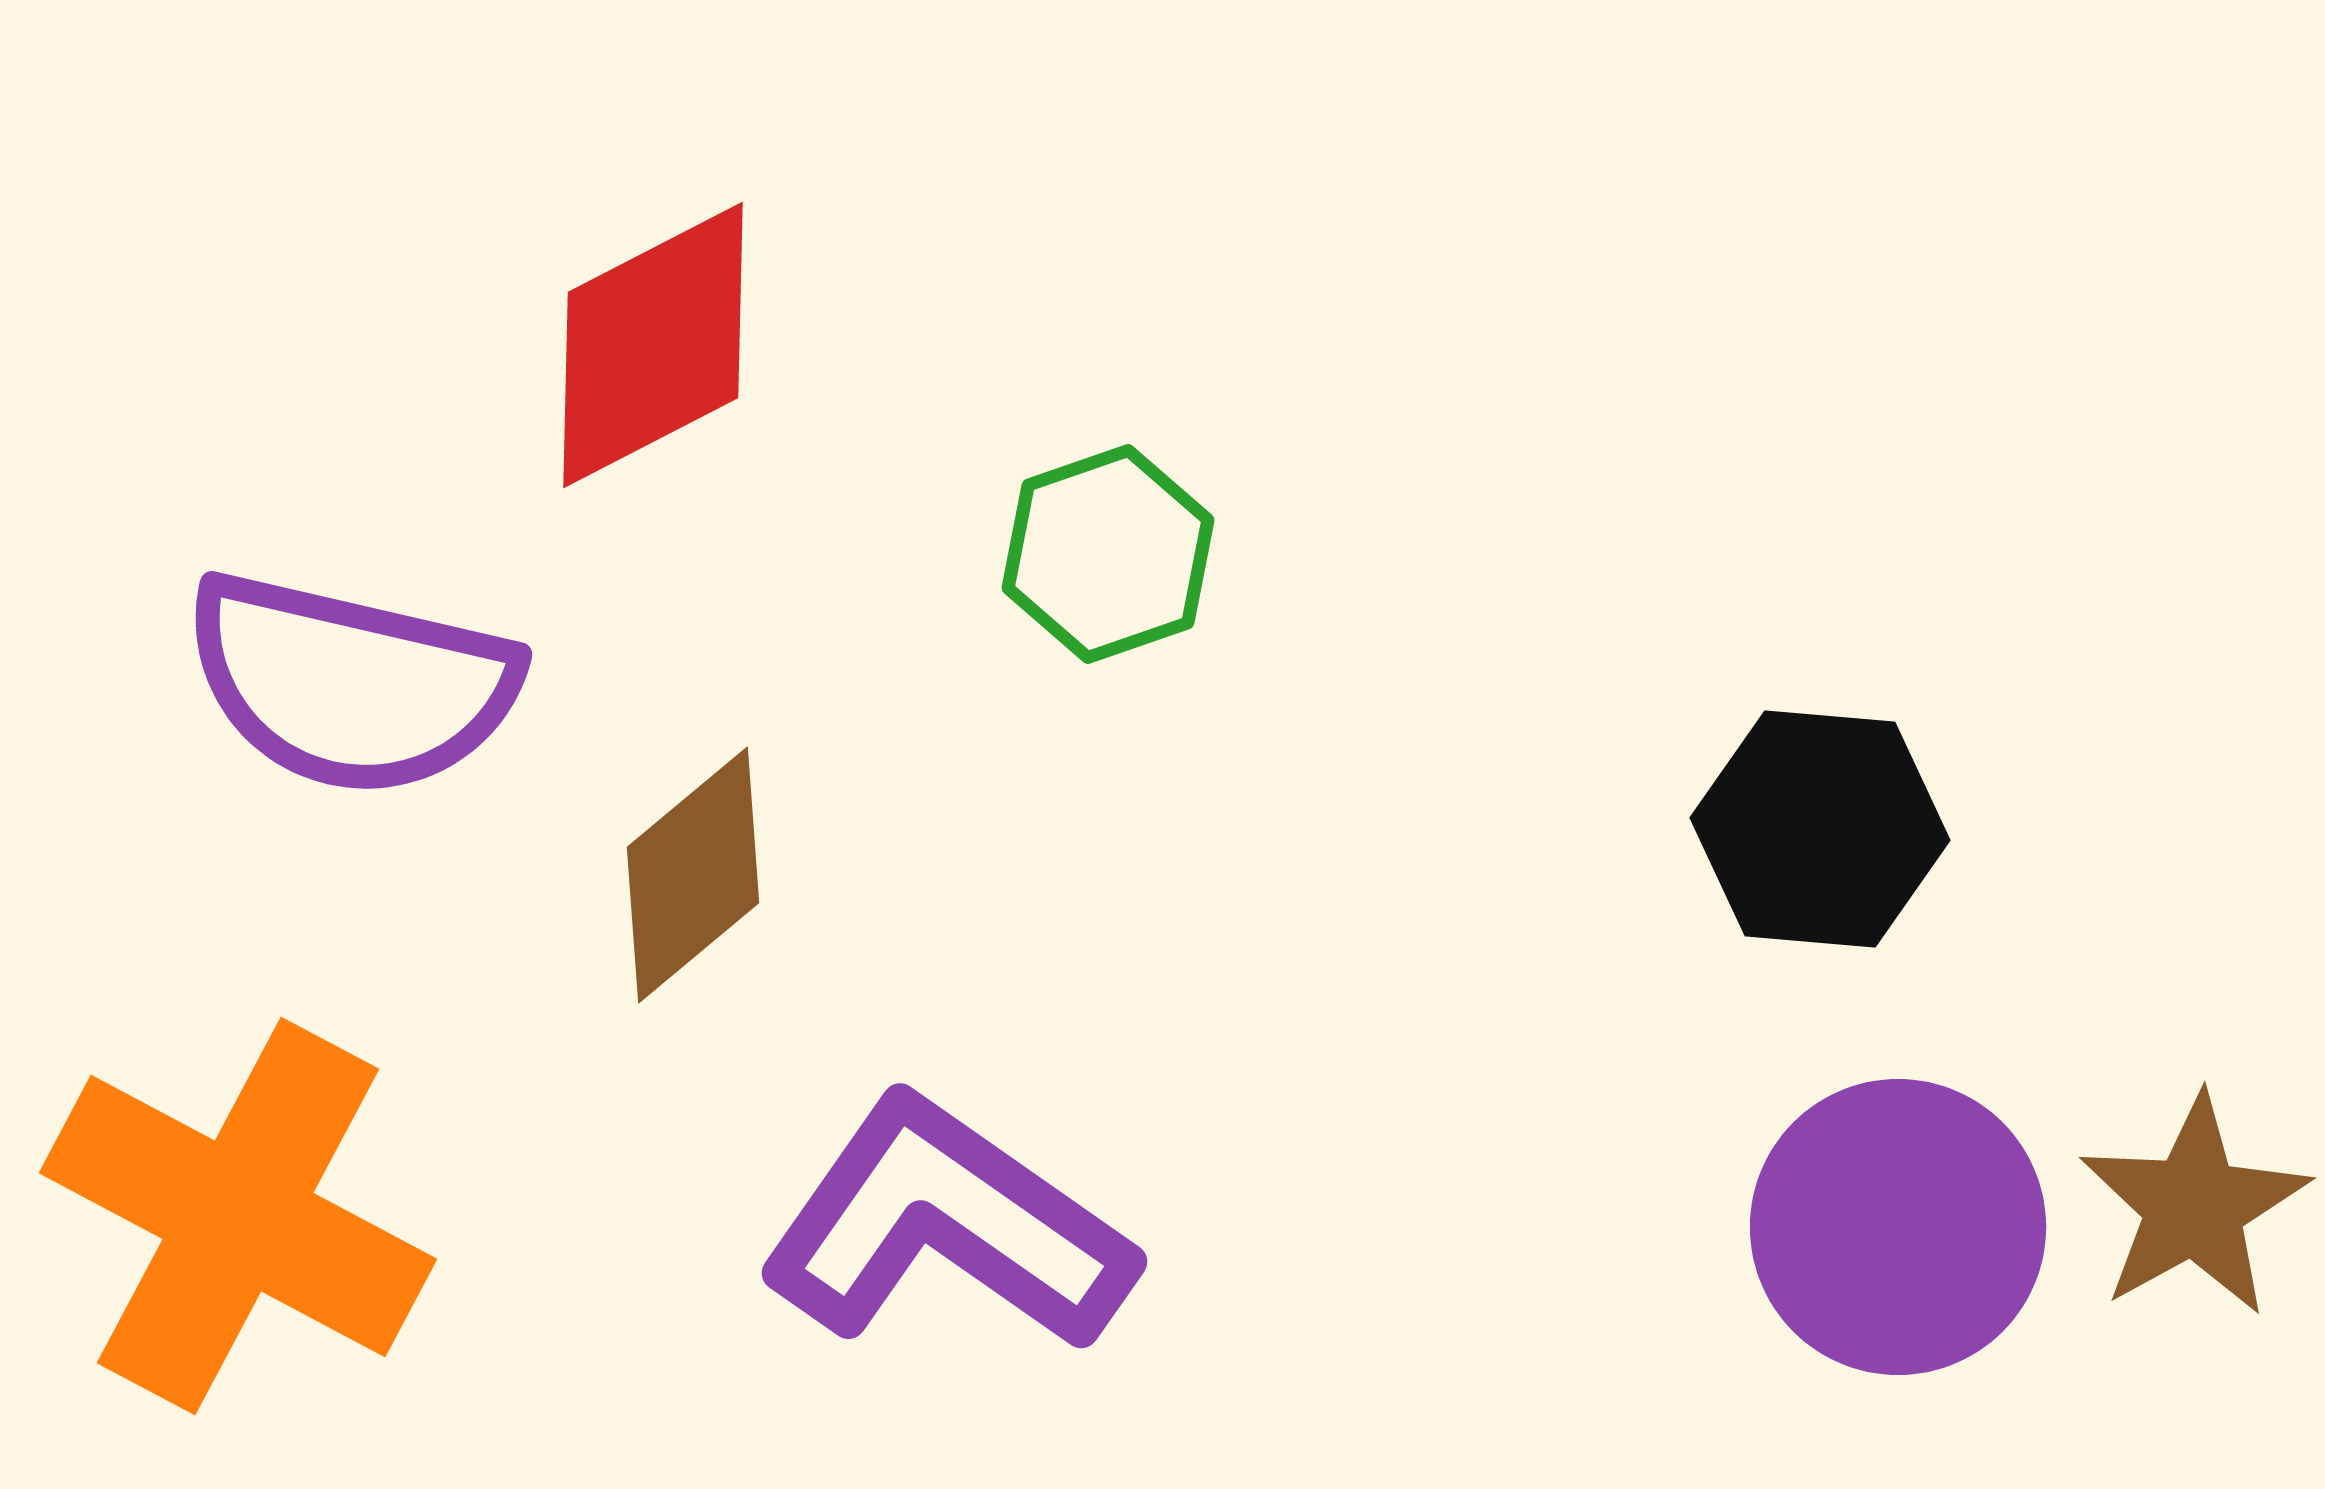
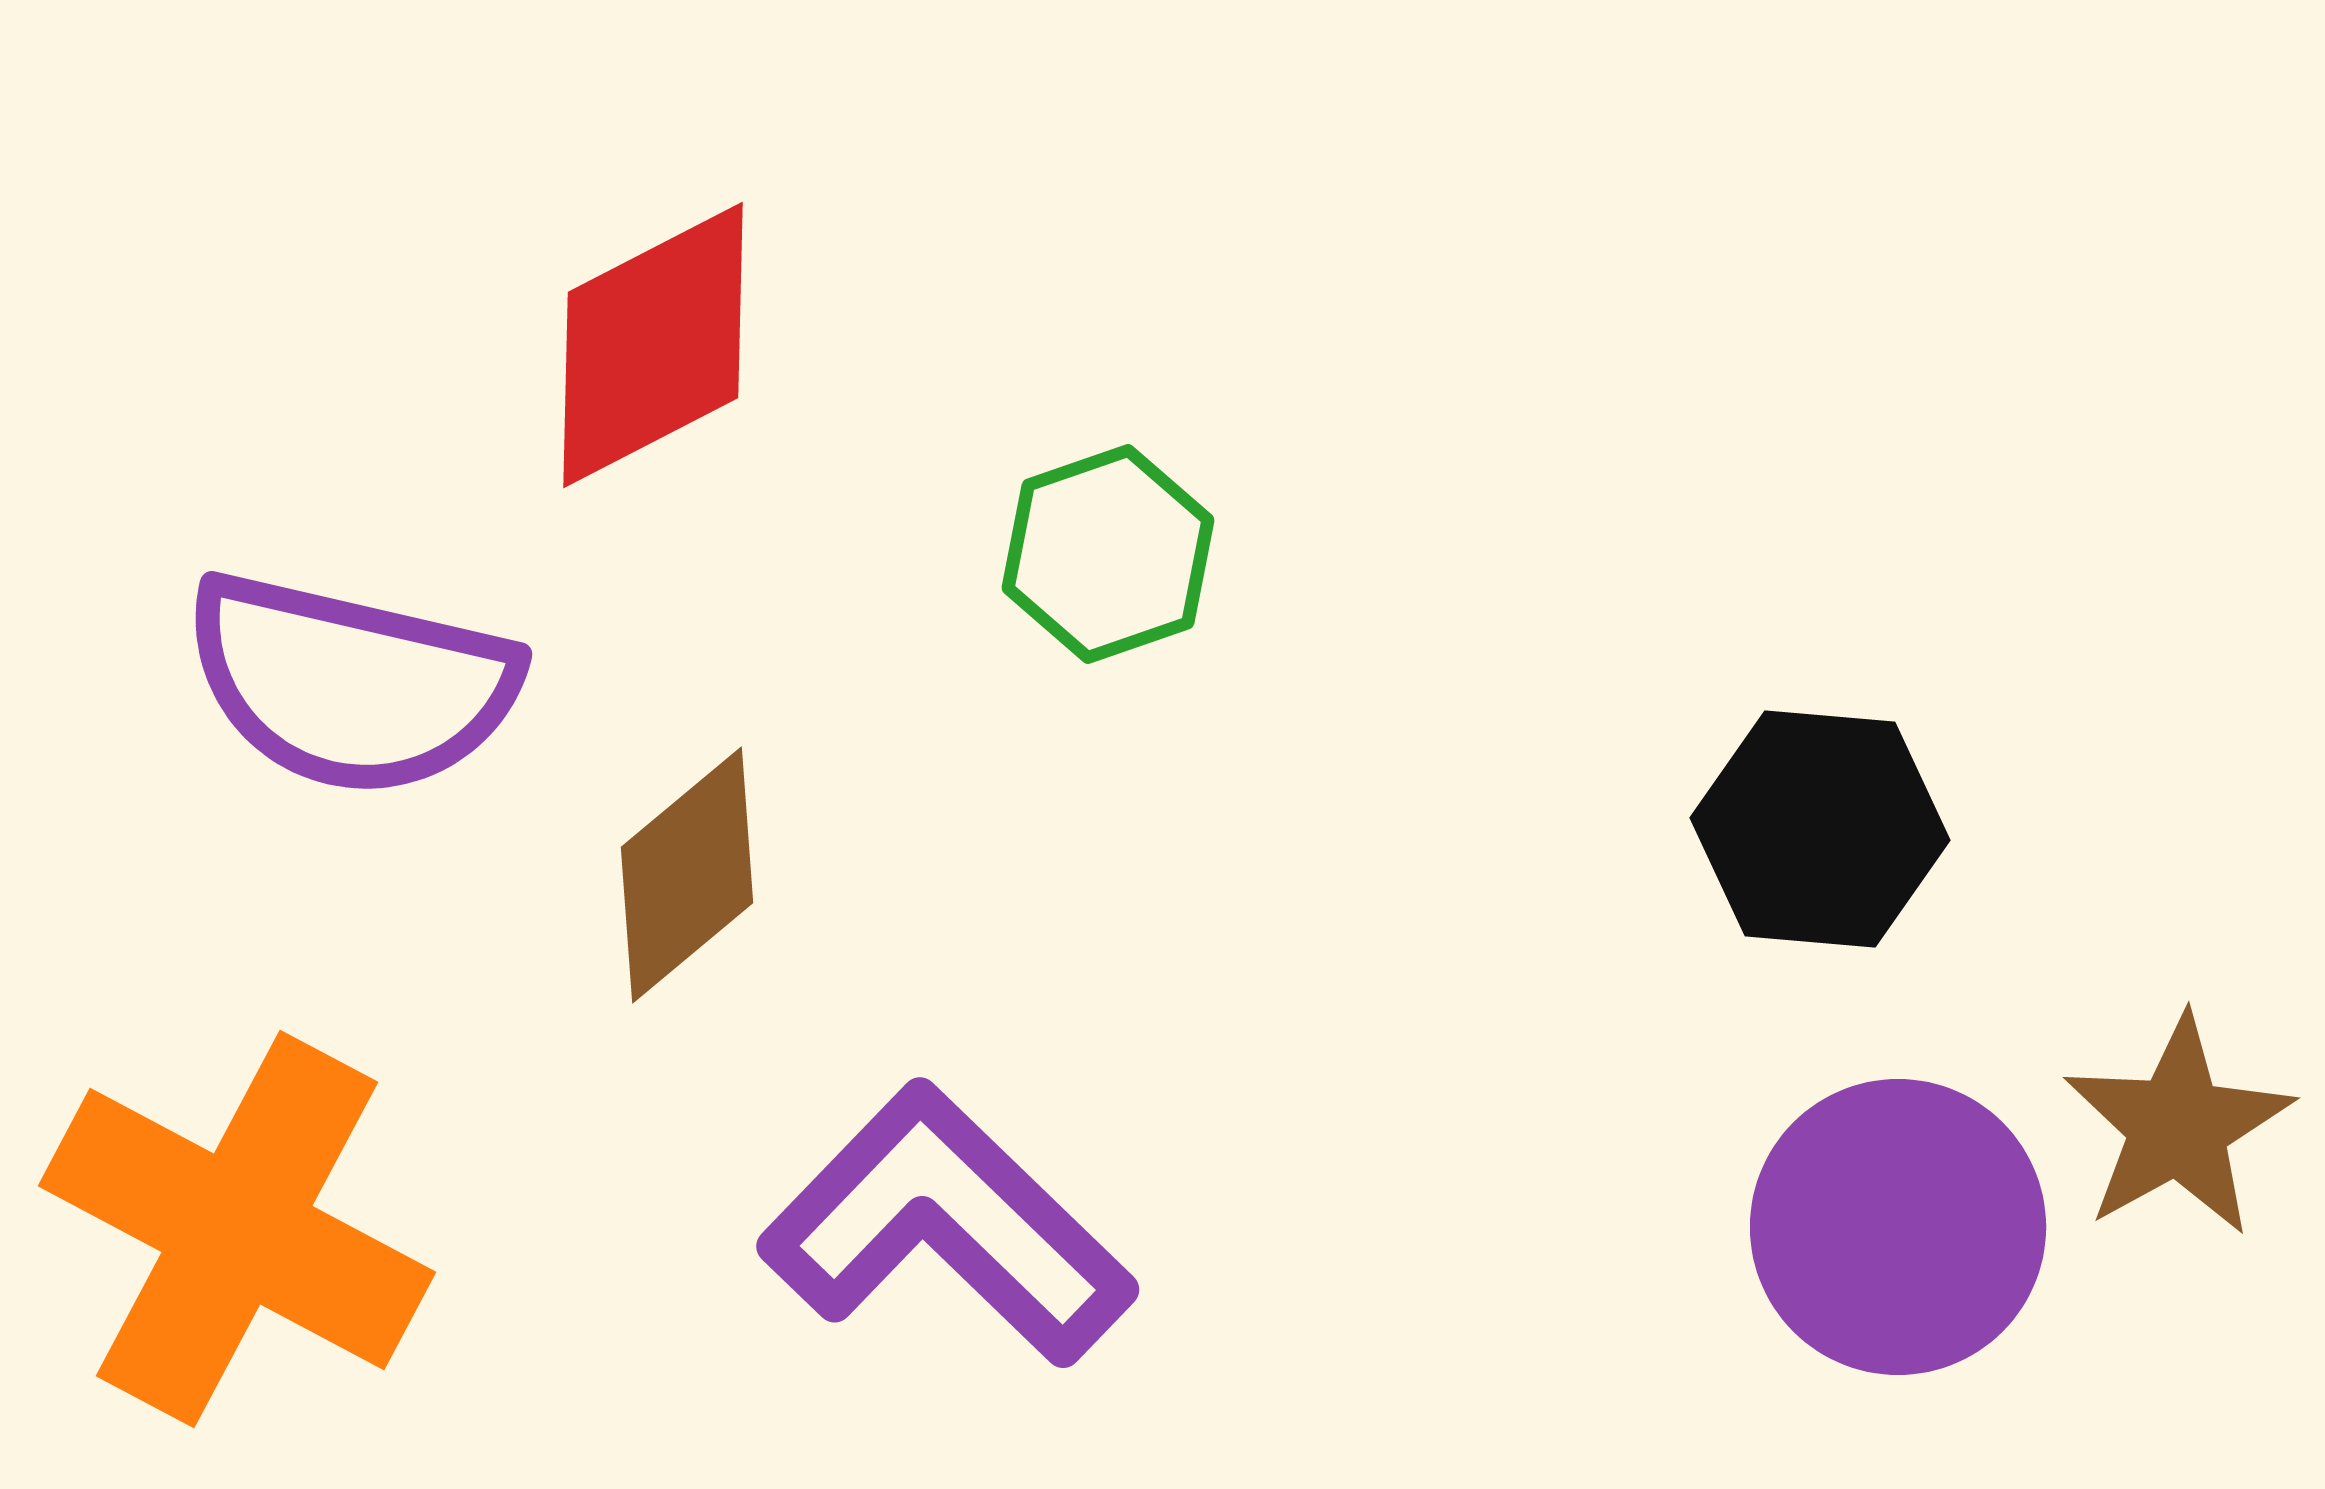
brown diamond: moved 6 px left
brown star: moved 16 px left, 80 px up
orange cross: moved 1 px left, 13 px down
purple L-shape: rotated 9 degrees clockwise
